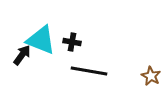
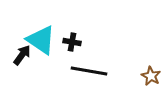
cyan triangle: rotated 12 degrees clockwise
